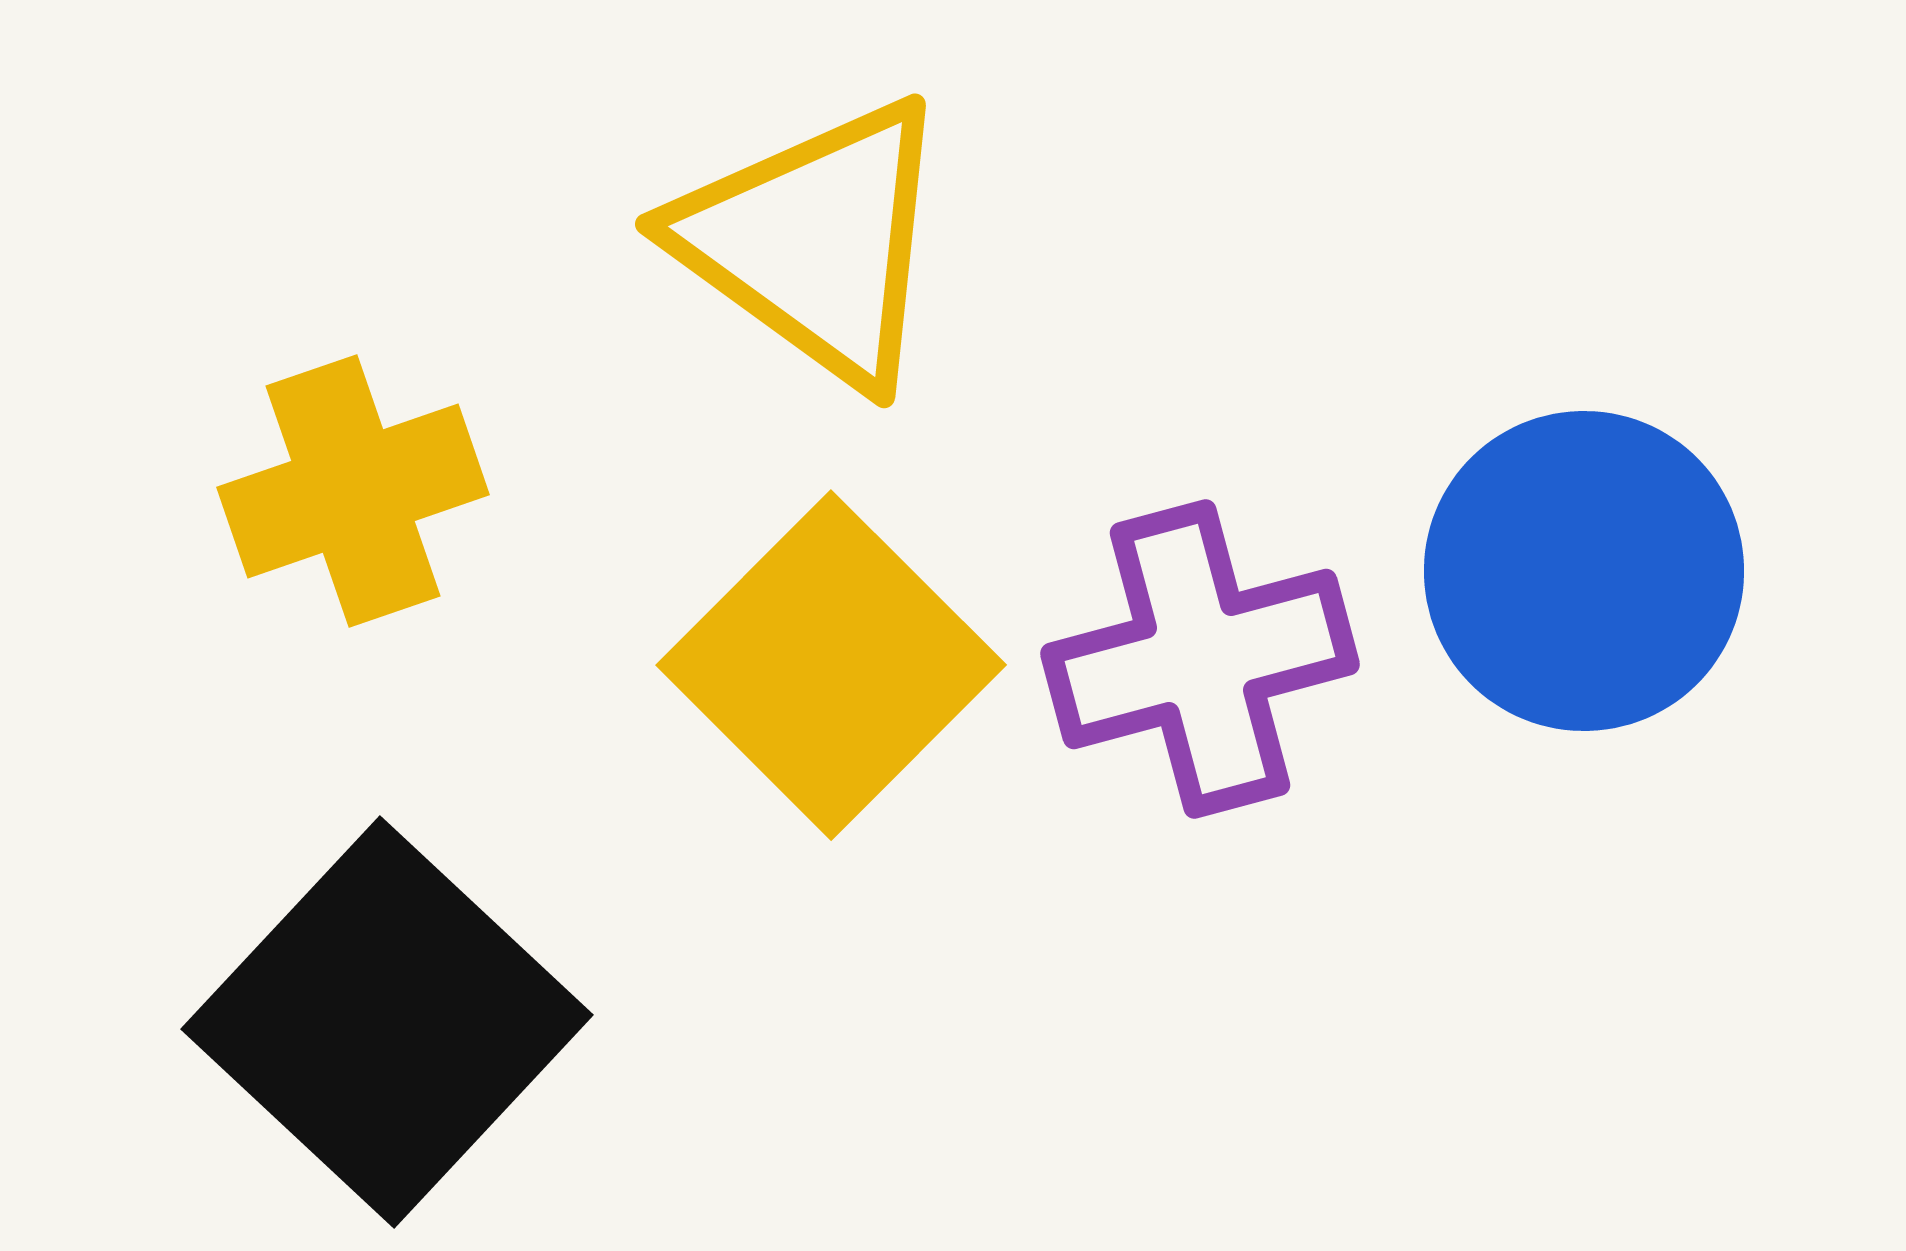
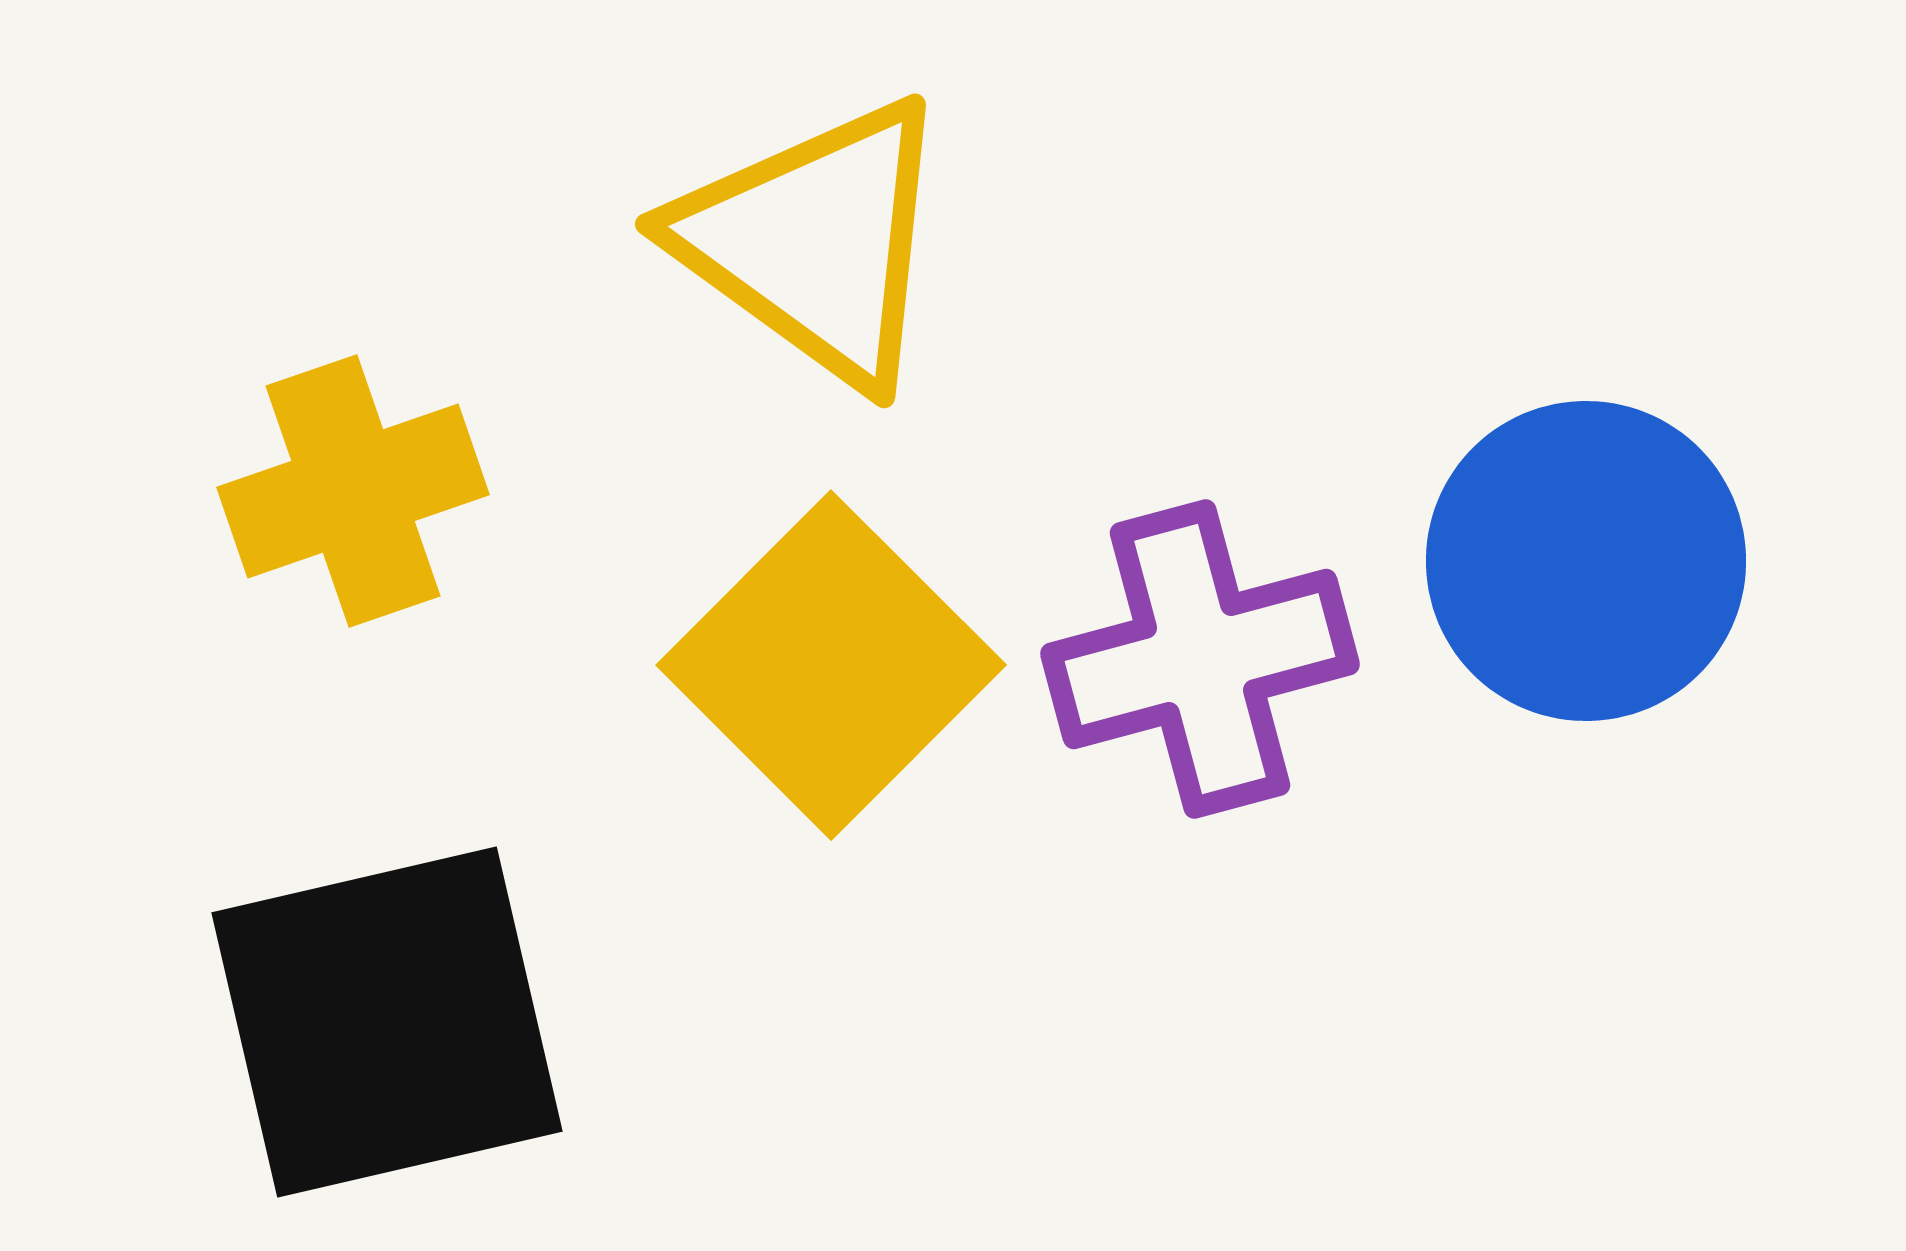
blue circle: moved 2 px right, 10 px up
black square: rotated 34 degrees clockwise
